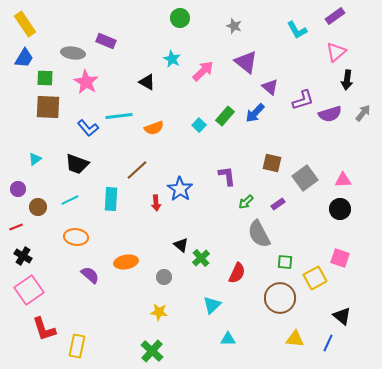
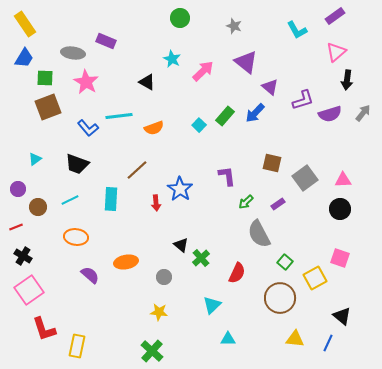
brown square at (48, 107): rotated 24 degrees counterclockwise
green square at (285, 262): rotated 35 degrees clockwise
